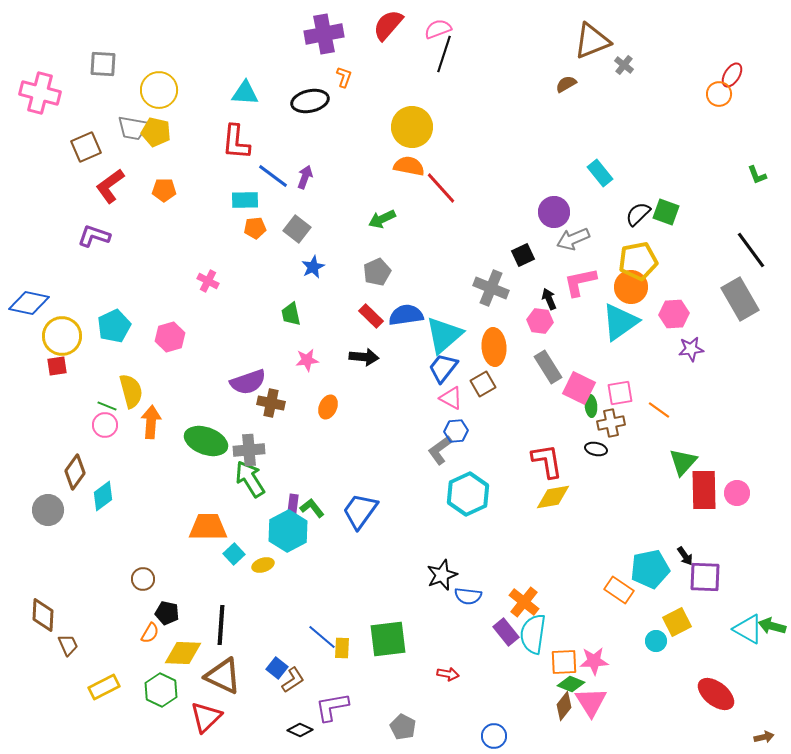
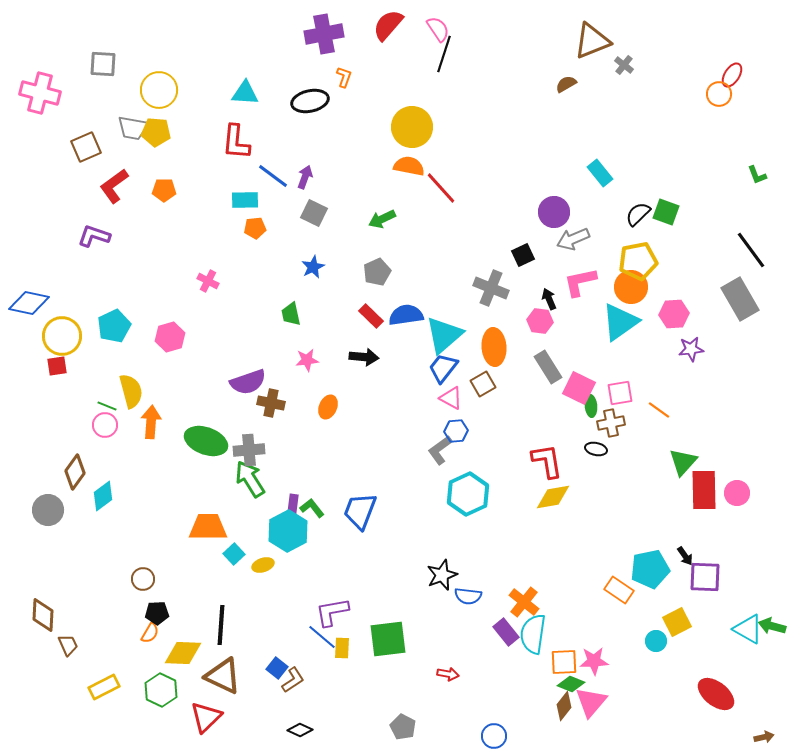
pink semicircle at (438, 29): rotated 76 degrees clockwise
yellow pentagon at (156, 132): rotated 8 degrees counterclockwise
red L-shape at (110, 186): moved 4 px right
gray square at (297, 229): moved 17 px right, 16 px up; rotated 12 degrees counterclockwise
blue trapezoid at (360, 511): rotated 15 degrees counterclockwise
black pentagon at (167, 613): moved 10 px left; rotated 15 degrees counterclockwise
pink triangle at (591, 702): rotated 12 degrees clockwise
purple L-shape at (332, 707): moved 95 px up
